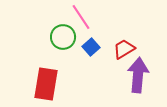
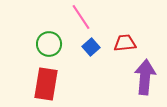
green circle: moved 14 px left, 7 px down
red trapezoid: moved 1 px right, 6 px up; rotated 25 degrees clockwise
purple arrow: moved 7 px right, 2 px down
